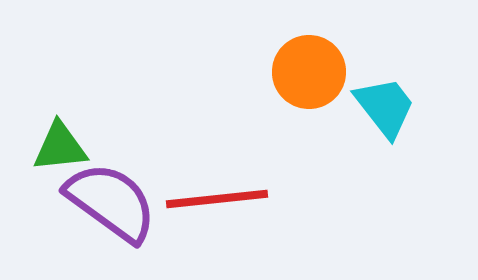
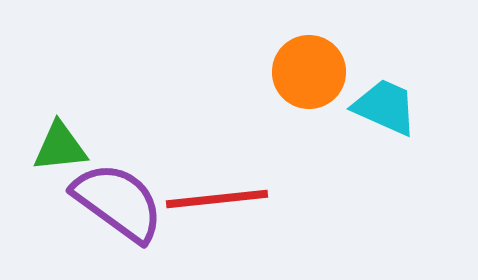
cyan trapezoid: rotated 28 degrees counterclockwise
purple semicircle: moved 7 px right
